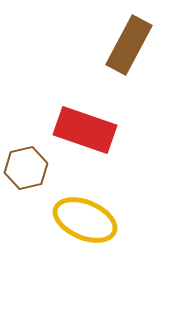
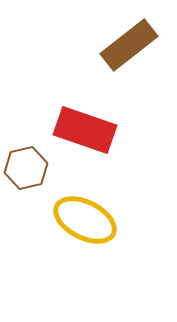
brown rectangle: rotated 24 degrees clockwise
yellow ellipse: rotated 4 degrees clockwise
